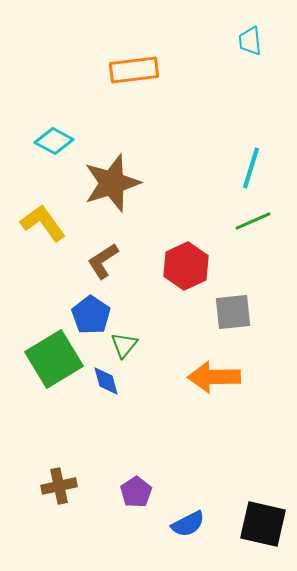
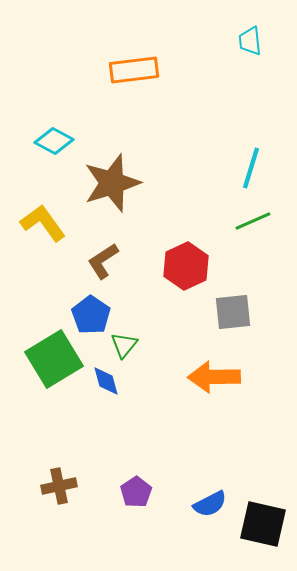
blue semicircle: moved 22 px right, 20 px up
